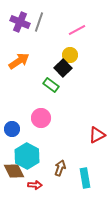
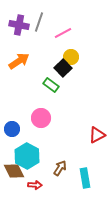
purple cross: moved 1 px left, 3 px down; rotated 12 degrees counterclockwise
pink line: moved 14 px left, 3 px down
yellow circle: moved 1 px right, 2 px down
brown arrow: rotated 14 degrees clockwise
